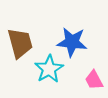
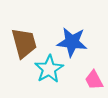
brown trapezoid: moved 4 px right
